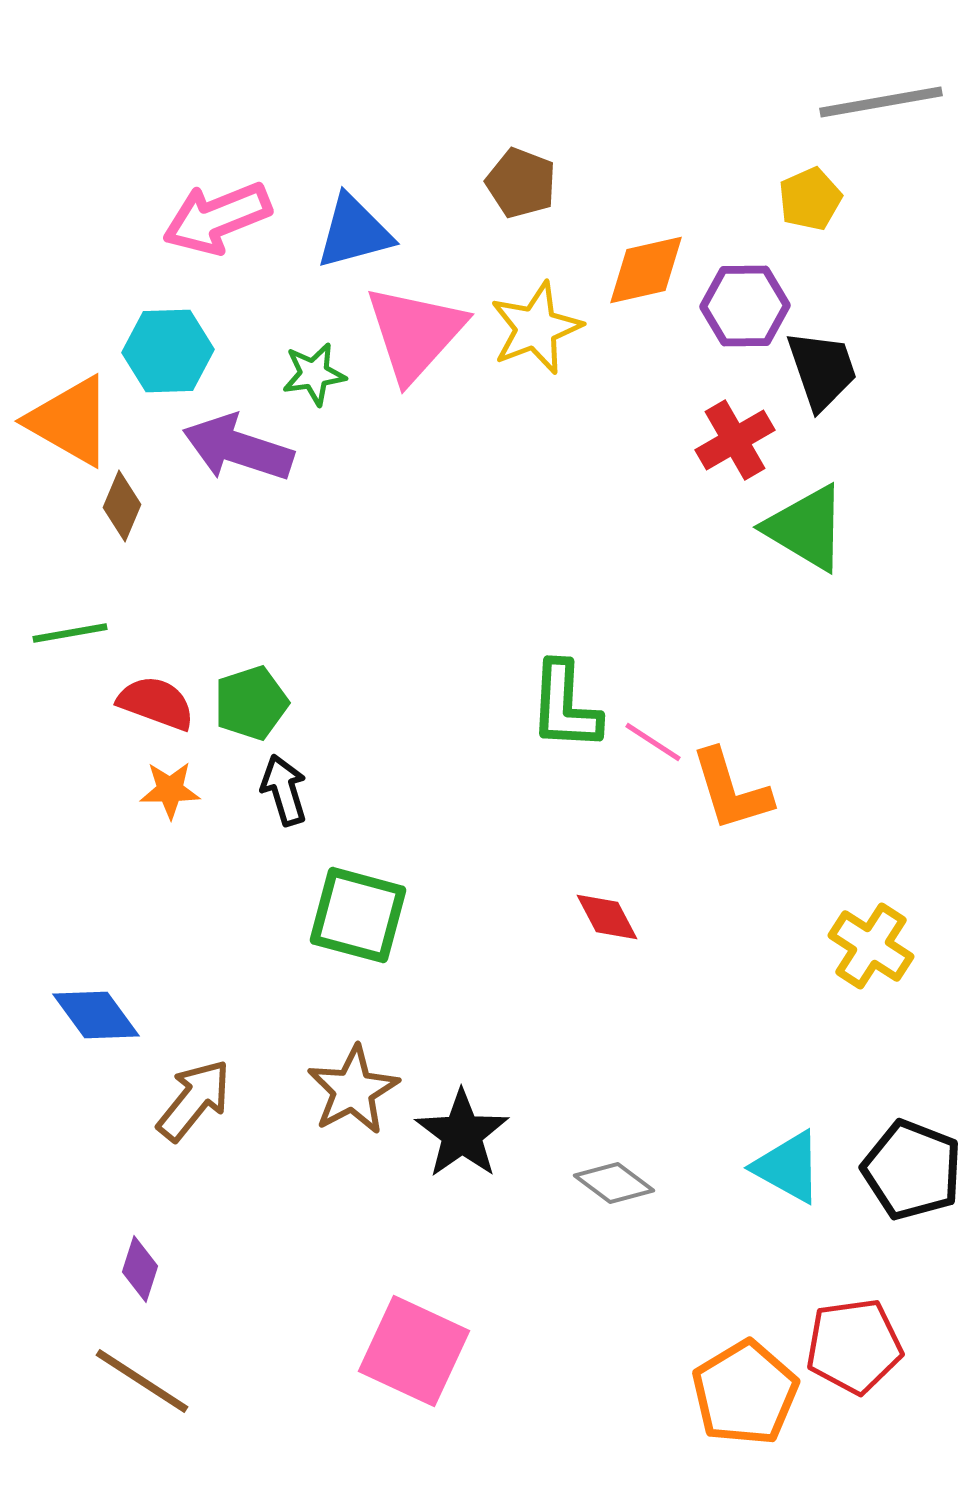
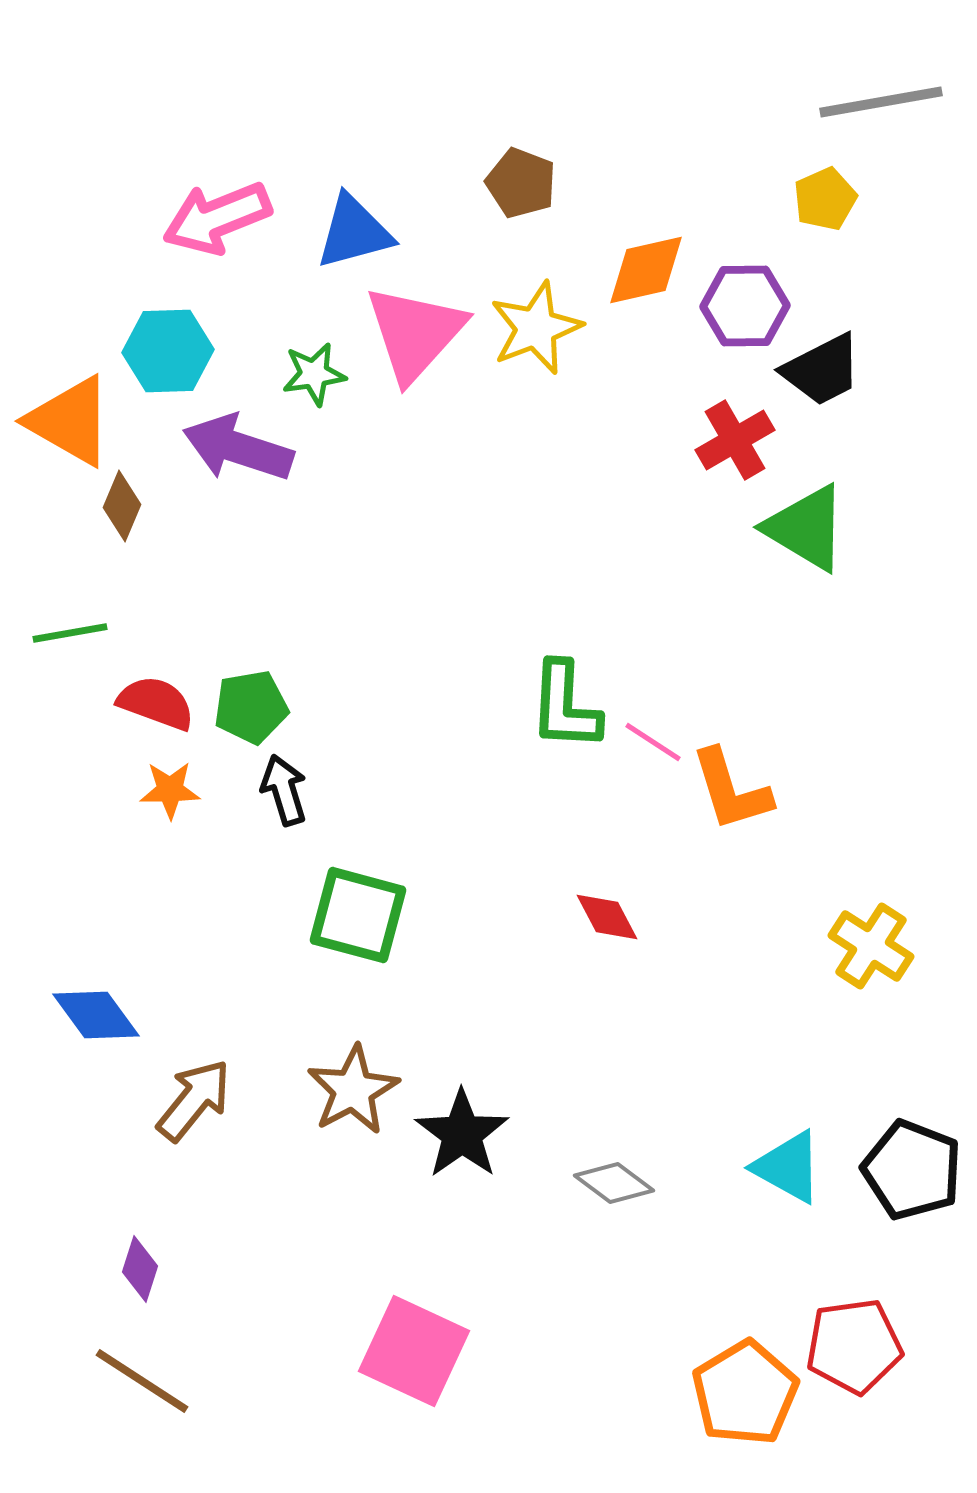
yellow pentagon: moved 15 px right
black trapezoid: rotated 82 degrees clockwise
green pentagon: moved 4 px down; rotated 8 degrees clockwise
